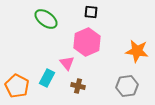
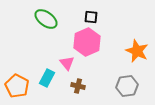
black square: moved 5 px down
orange star: rotated 15 degrees clockwise
